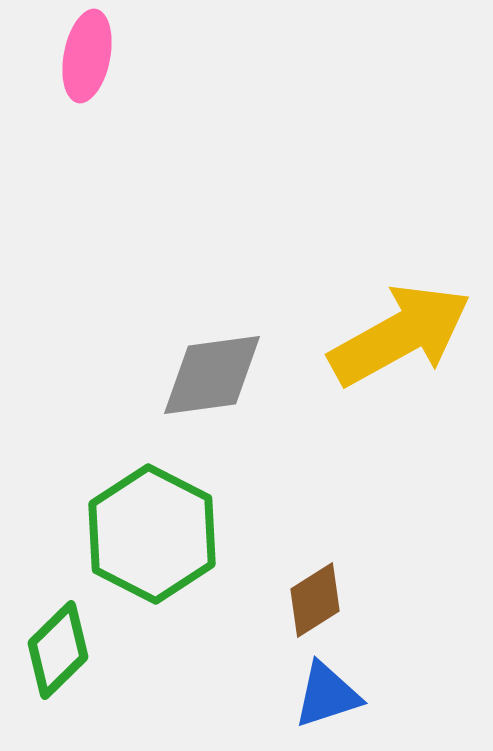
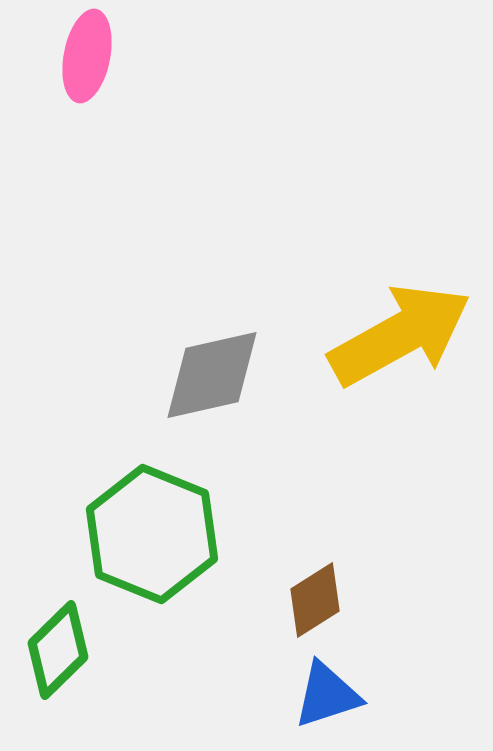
gray diamond: rotated 5 degrees counterclockwise
green hexagon: rotated 5 degrees counterclockwise
